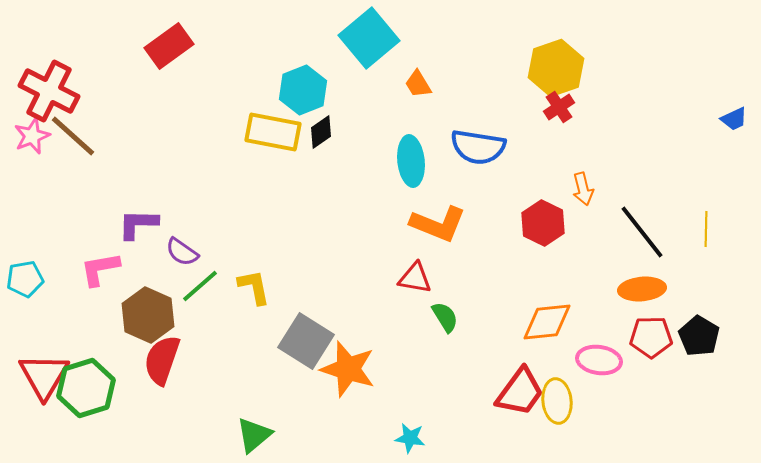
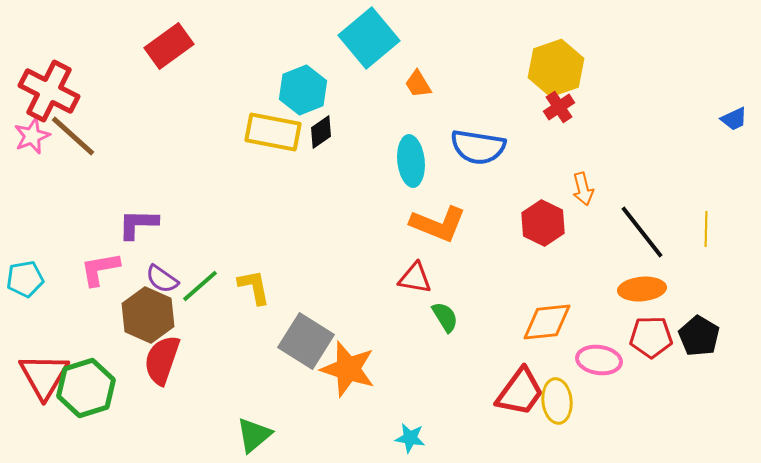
purple semicircle at (182, 252): moved 20 px left, 27 px down
